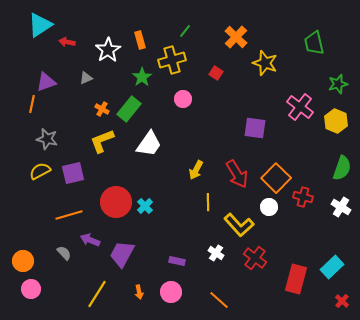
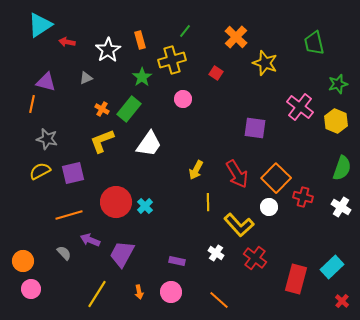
purple triangle at (46, 82): rotated 35 degrees clockwise
